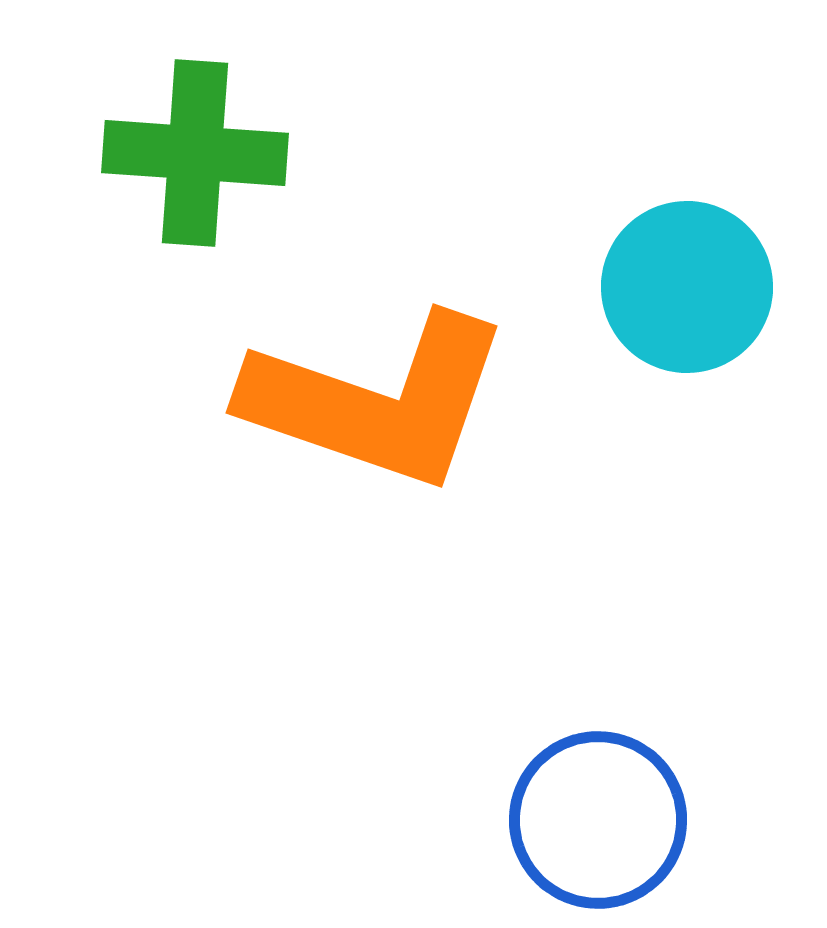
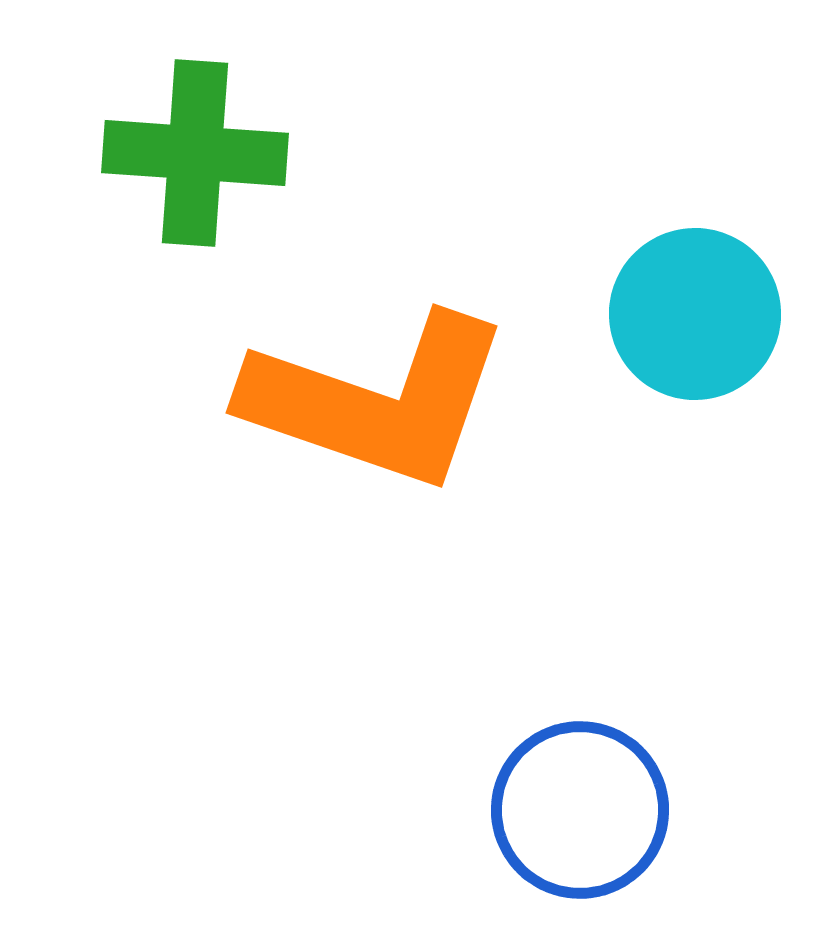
cyan circle: moved 8 px right, 27 px down
blue circle: moved 18 px left, 10 px up
